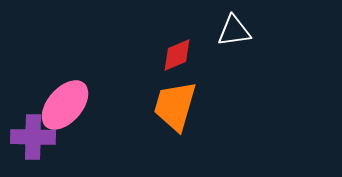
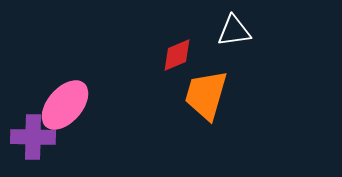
orange trapezoid: moved 31 px right, 11 px up
